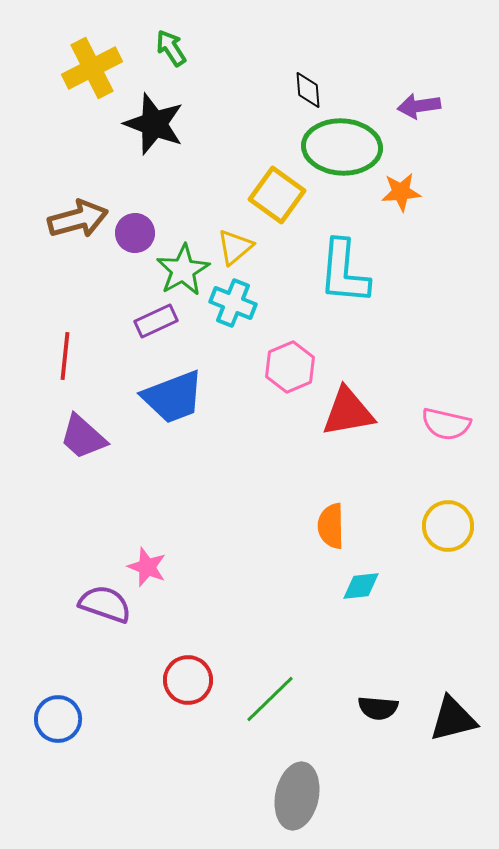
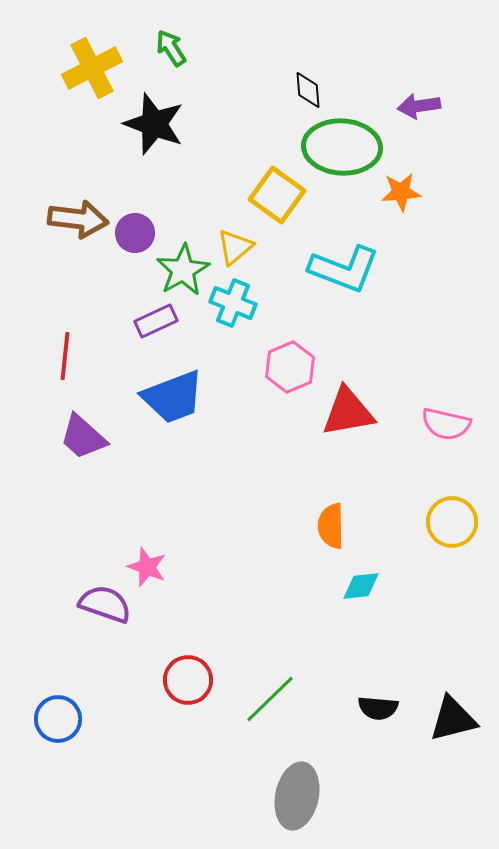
brown arrow: rotated 22 degrees clockwise
cyan L-shape: moved 3 px up; rotated 74 degrees counterclockwise
yellow circle: moved 4 px right, 4 px up
